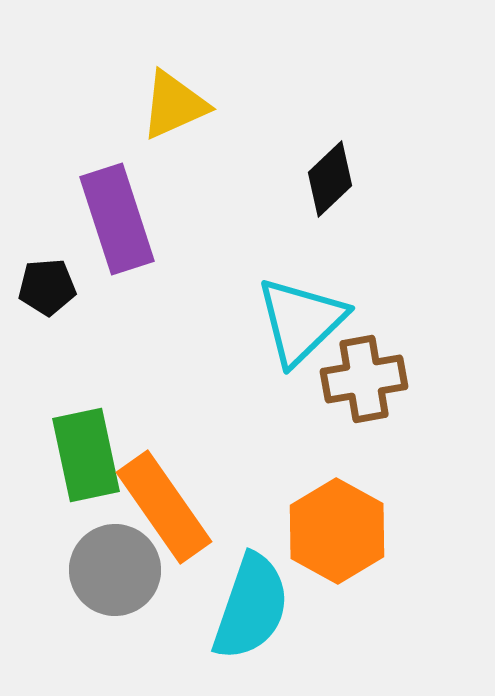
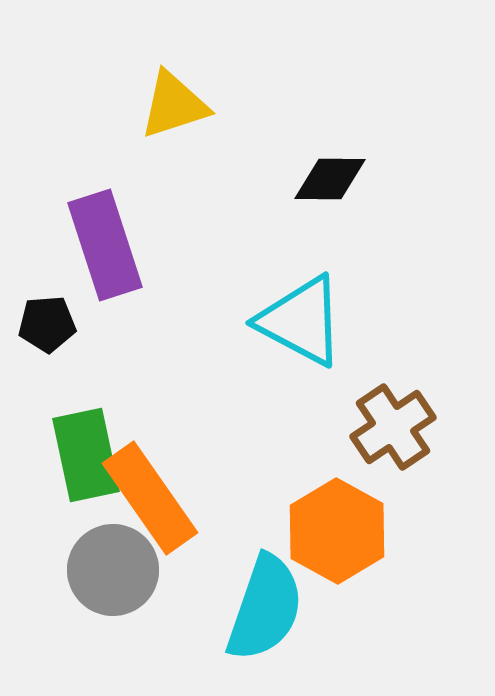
yellow triangle: rotated 6 degrees clockwise
black diamond: rotated 44 degrees clockwise
purple rectangle: moved 12 px left, 26 px down
black pentagon: moved 37 px down
cyan triangle: rotated 48 degrees counterclockwise
brown cross: moved 29 px right, 48 px down; rotated 24 degrees counterclockwise
orange rectangle: moved 14 px left, 9 px up
gray circle: moved 2 px left
cyan semicircle: moved 14 px right, 1 px down
